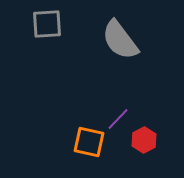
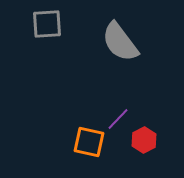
gray semicircle: moved 2 px down
